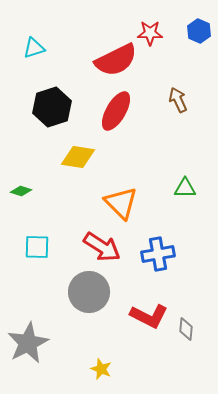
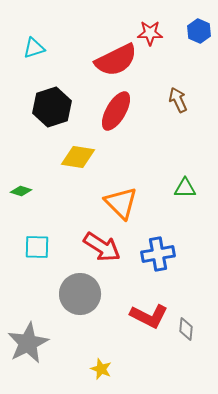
gray circle: moved 9 px left, 2 px down
